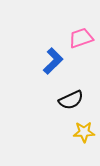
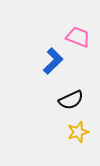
pink trapezoid: moved 3 px left, 1 px up; rotated 40 degrees clockwise
yellow star: moved 6 px left; rotated 15 degrees counterclockwise
